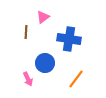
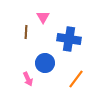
pink triangle: rotated 24 degrees counterclockwise
